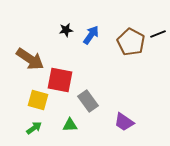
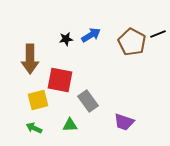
black star: moved 9 px down
blue arrow: rotated 24 degrees clockwise
brown pentagon: moved 1 px right
brown arrow: rotated 56 degrees clockwise
yellow square: rotated 30 degrees counterclockwise
purple trapezoid: rotated 15 degrees counterclockwise
green arrow: rotated 119 degrees counterclockwise
